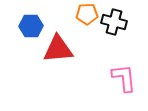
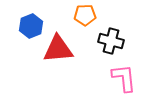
orange pentagon: moved 2 px left, 1 px down
black cross: moved 3 px left, 19 px down
blue hexagon: rotated 20 degrees counterclockwise
